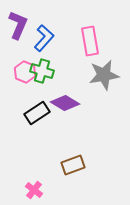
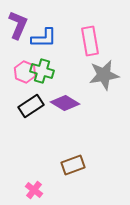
blue L-shape: rotated 48 degrees clockwise
black rectangle: moved 6 px left, 7 px up
